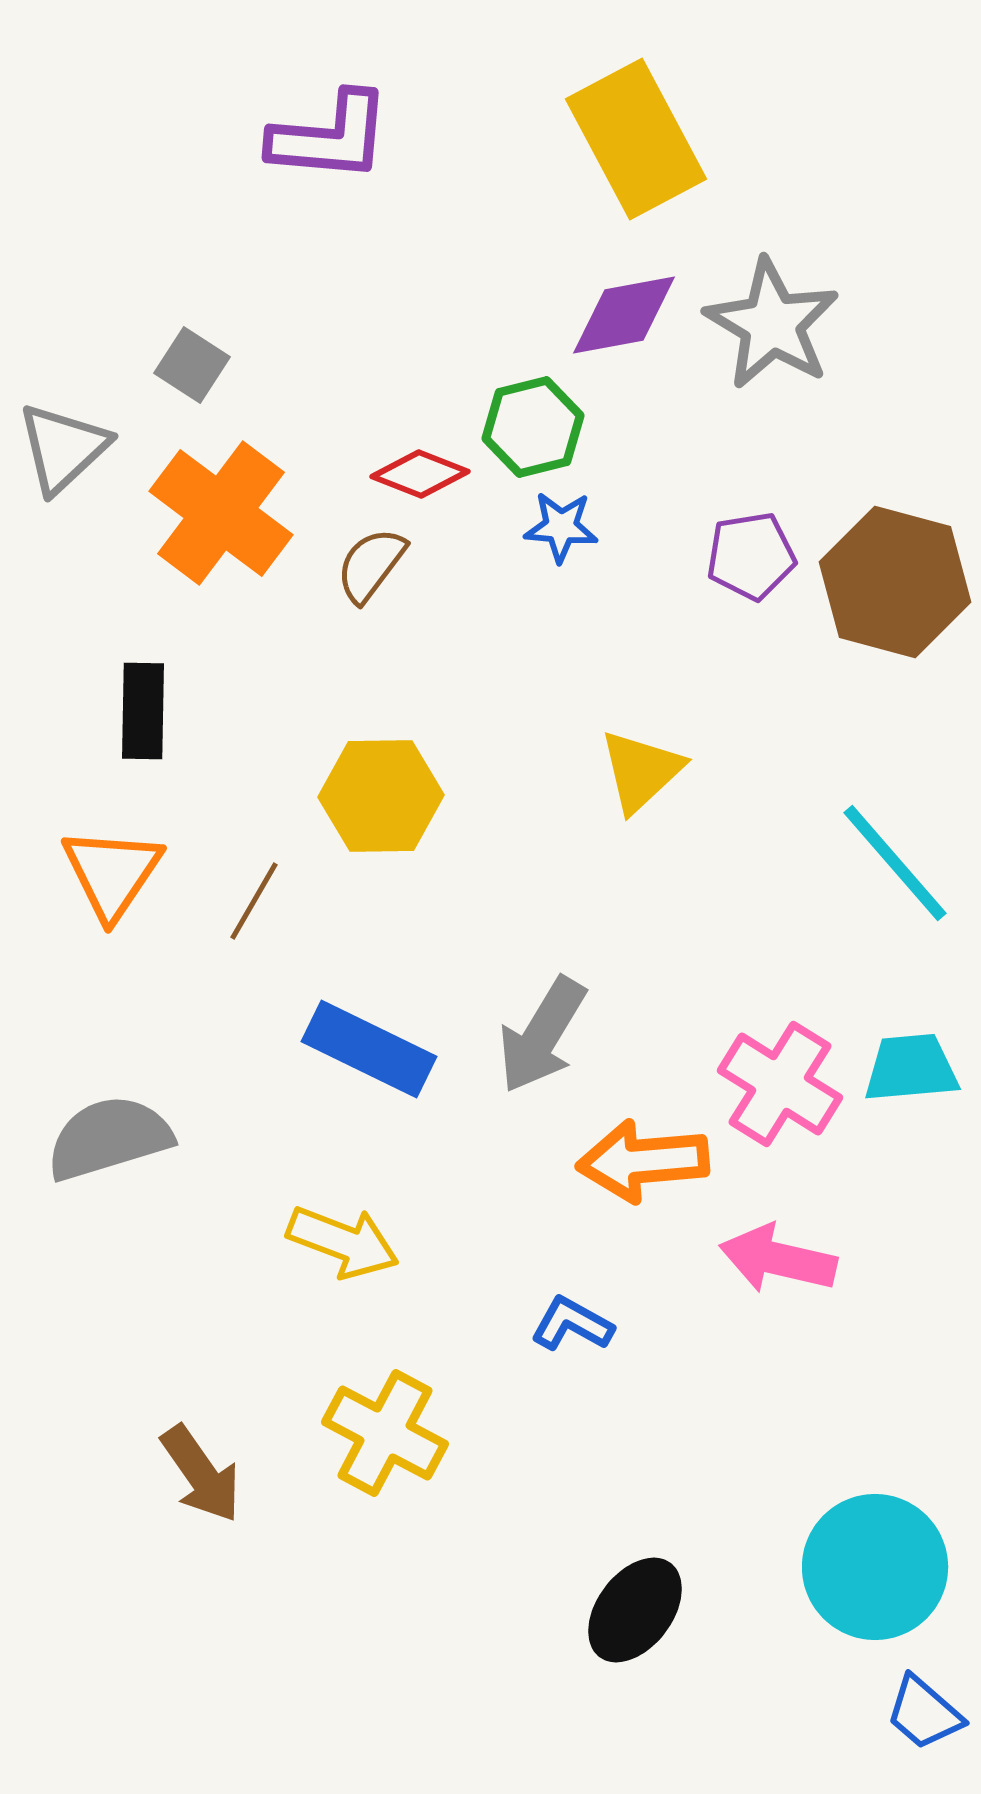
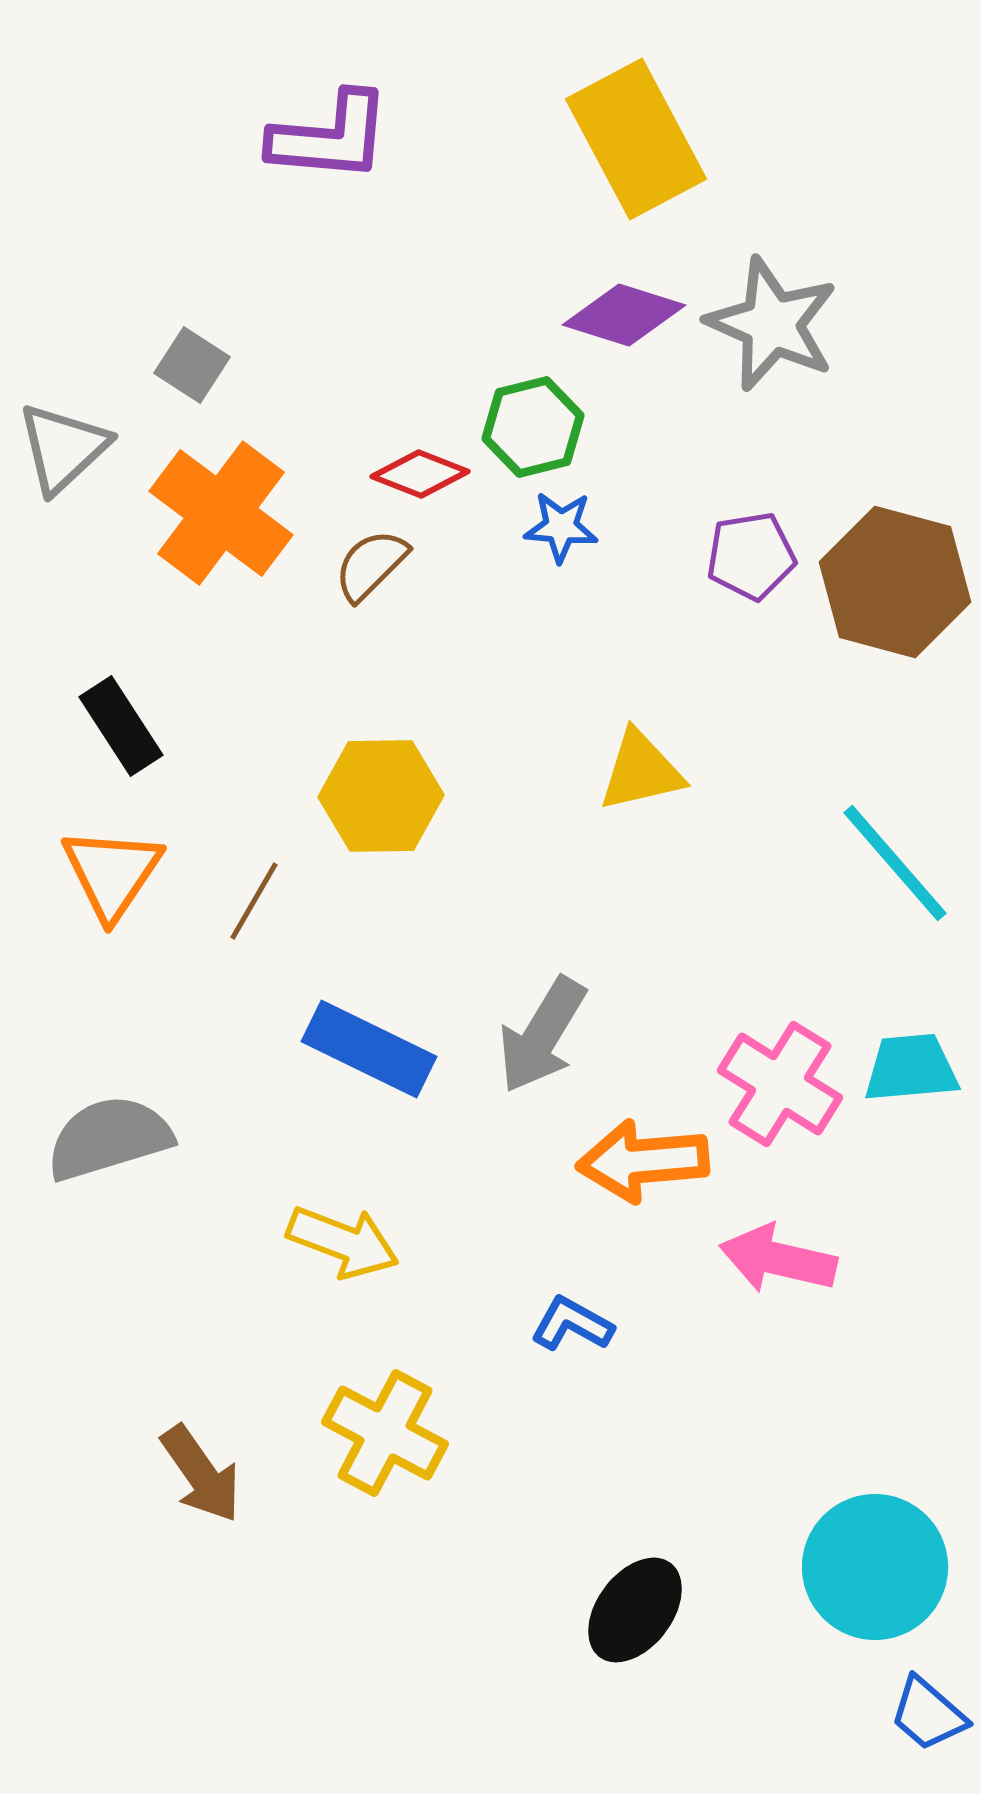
purple diamond: rotated 28 degrees clockwise
gray star: rotated 7 degrees counterclockwise
brown semicircle: rotated 8 degrees clockwise
black rectangle: moved 22 px left, 15 px down; rotated 34 degrees counterclockwise
yellow triangle: rotated 30 degrees clockwise
blue trapezoid: moved 4 px right, 1 px down
